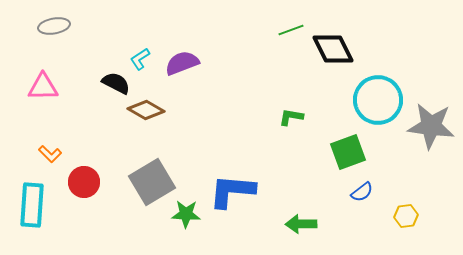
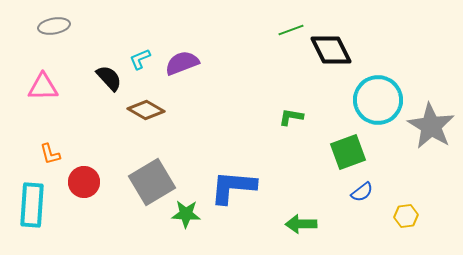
black diamond: moved 2 px left, 1 px down
cyan L-shape: rotated 10 degrees clockwise
black semicircle: moved 7 px left, 5 px up; rotated 20 degrees clockwise
gray star: rotated 24 degrees clockwise
orange L-shape: rotated 30 degrees clockwise
blue L-shape: moved 1 px right, 4 px up
